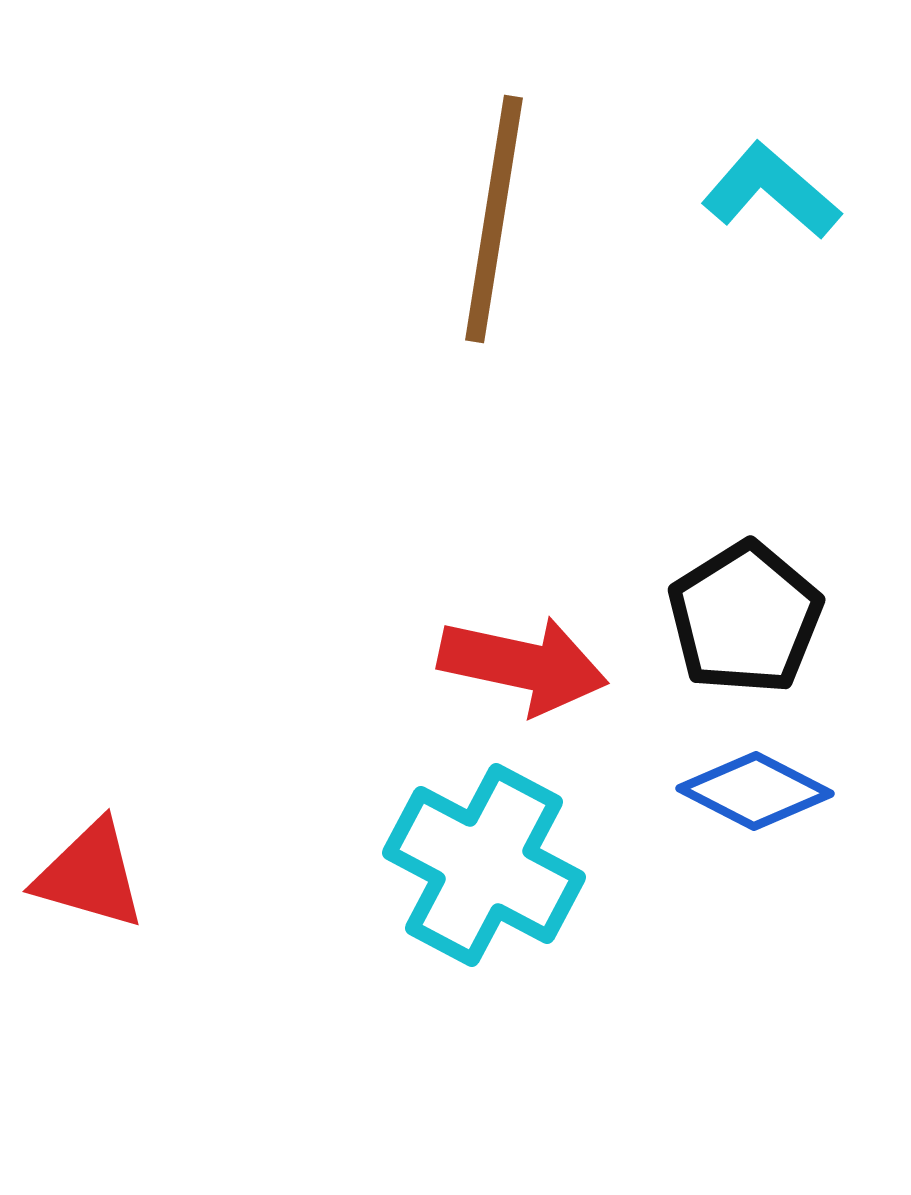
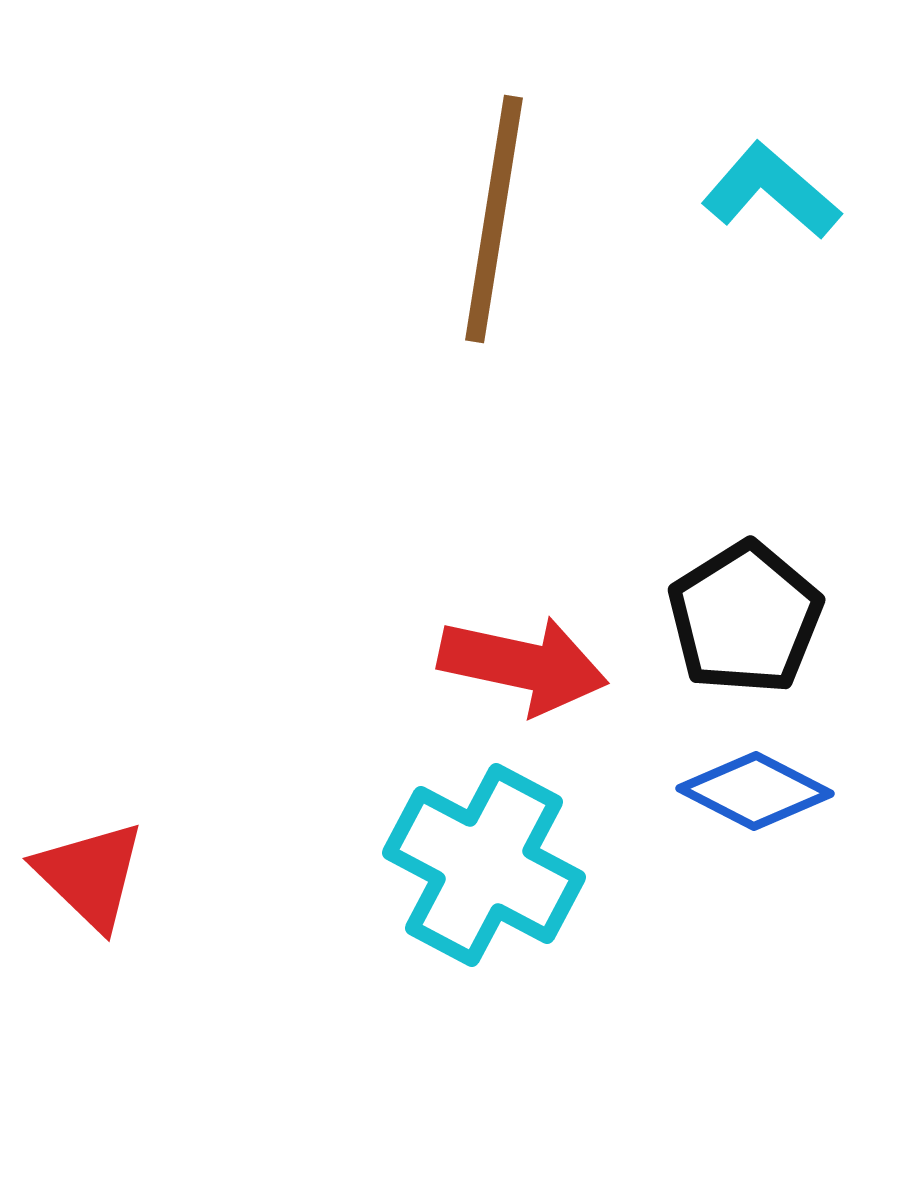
red triangle: rotated 28 degrees clockwise
